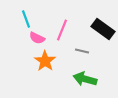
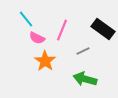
cyan line: rotated 18 degrees counterclockwise
gray line: moved 1 px right; rotated 40 degrees counterclockwise
